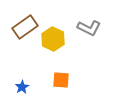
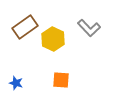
gray L-shape: rotated 20 degrees clockwise
blue star: moved 6 px left, 4 px up; rotated 24 degrees counterclockwise
